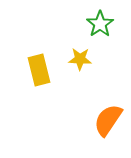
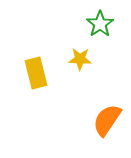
yellow rectangle: moved 3 px left, 3 px down
orange semicircle: moved 1 px left
